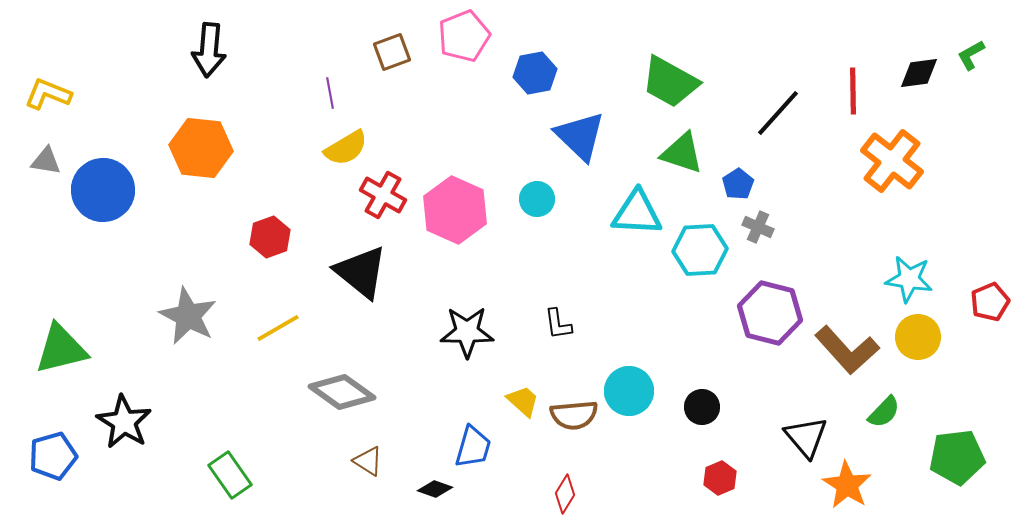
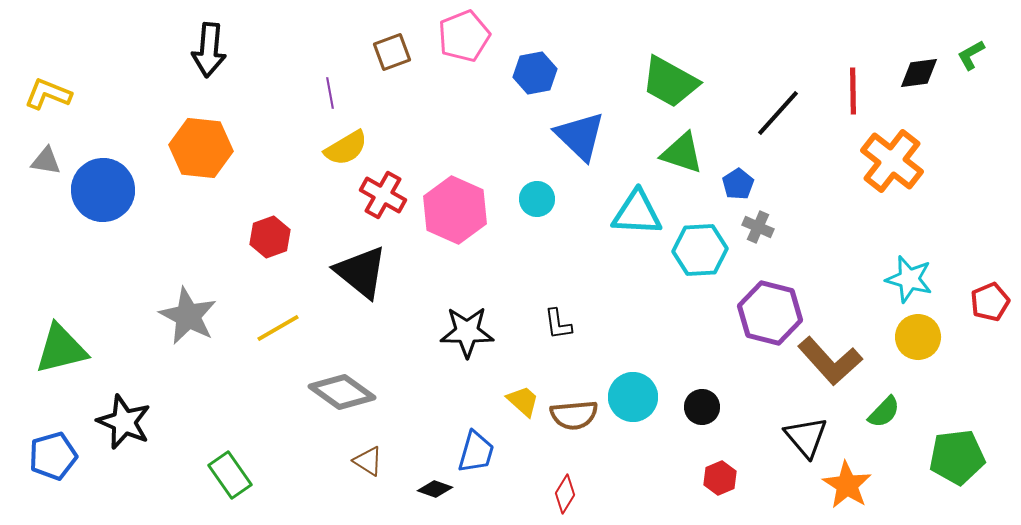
cyan star at (909, 279): rotated 6 degrees clockwise
brown L-shape at (847, 350): moved 17 px left, 11 px down
cyan circle at (629, 391): moved 4 px right, 6 px down
black star at (124, 422): rotated 8 degrees counterclockwise
blue trapezoid at (473, 447): moved 3 px right, 5 px down
